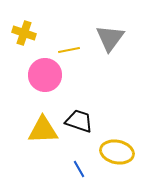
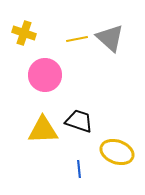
gray triangle: rotated 24 degrees counterclockwise
yellow line: moved 8 px right, 11 px up
yellow ellipse: rotated 8 degrees clockwise
blue line: rotated 24 degrees clockwise
